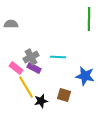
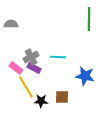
brown square: moved 2 px left, 2 px down; rotated 16 degrees counterclockwise
black star: rotated 16 degrees clockwise
